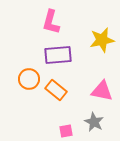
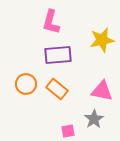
orange circle: moved 3 px left, 5 px down
orange rectangle: moved 1 px right, 1 px up
gray star: moved 3 px up; rotated 12 degrees clockwise
pink square: moved 2 px right
